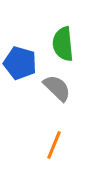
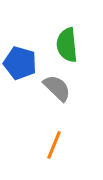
green semicircle: moved 4 px right, 1 px down
